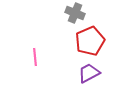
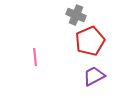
gray cross: moved 1 px right, 2 px down
purple trapezoid: moved 5 px right, 3 px down
